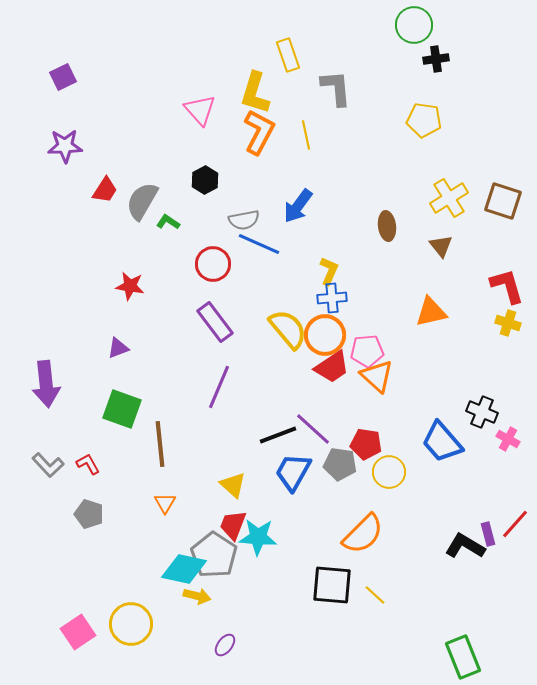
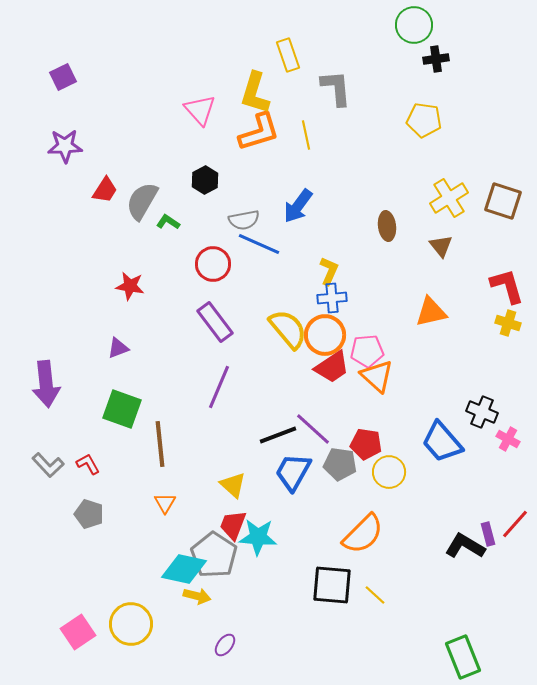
orange L-shape at (259, 132): rotated 45 degrees clockwise
